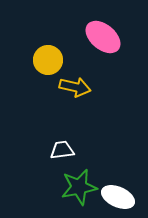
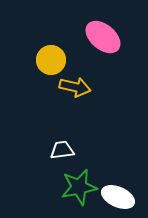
yellow circle: moved 3 px right
